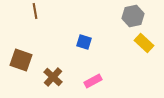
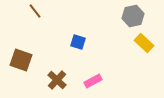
brown line: rotated 28 degrees counterclockwise
blue square: moved 6 px left
brown cross: moved 4 px right, 3 px down
